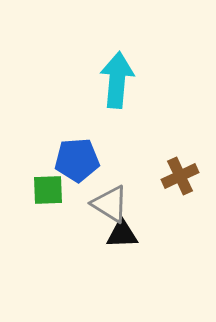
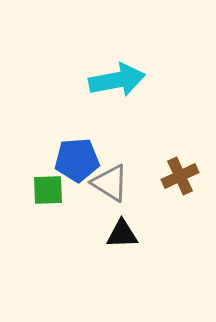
cyan arrow: rotated 74 degrees clockwise
gray triangle: moved 21 px up
